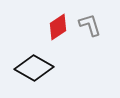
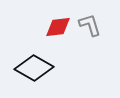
red diamond: rotated 28 degrees clockwise
